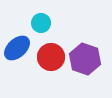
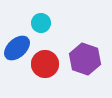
red circle: moved 6 px left, 7 px down
